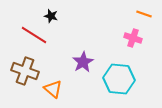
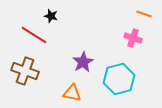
cyan hexagon: rotated 20 degrees counterclockwise
orange triangle: moved 19 px right, 4 px down; rotated 30 degrees counterclockwise
